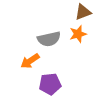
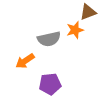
brown triangle: moved 5 px right
orange star: moved 3 px left, 4 px up
orange arrow: moved 5 px left
